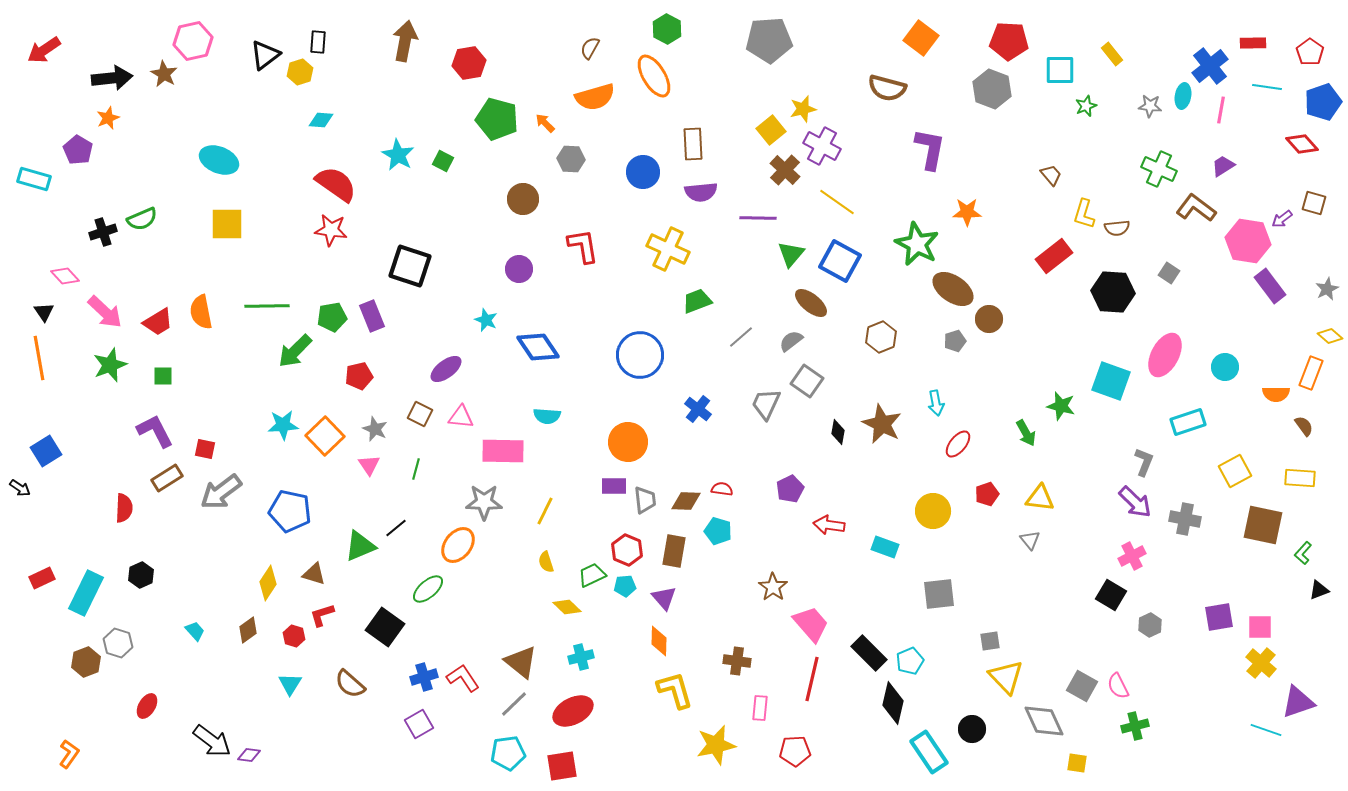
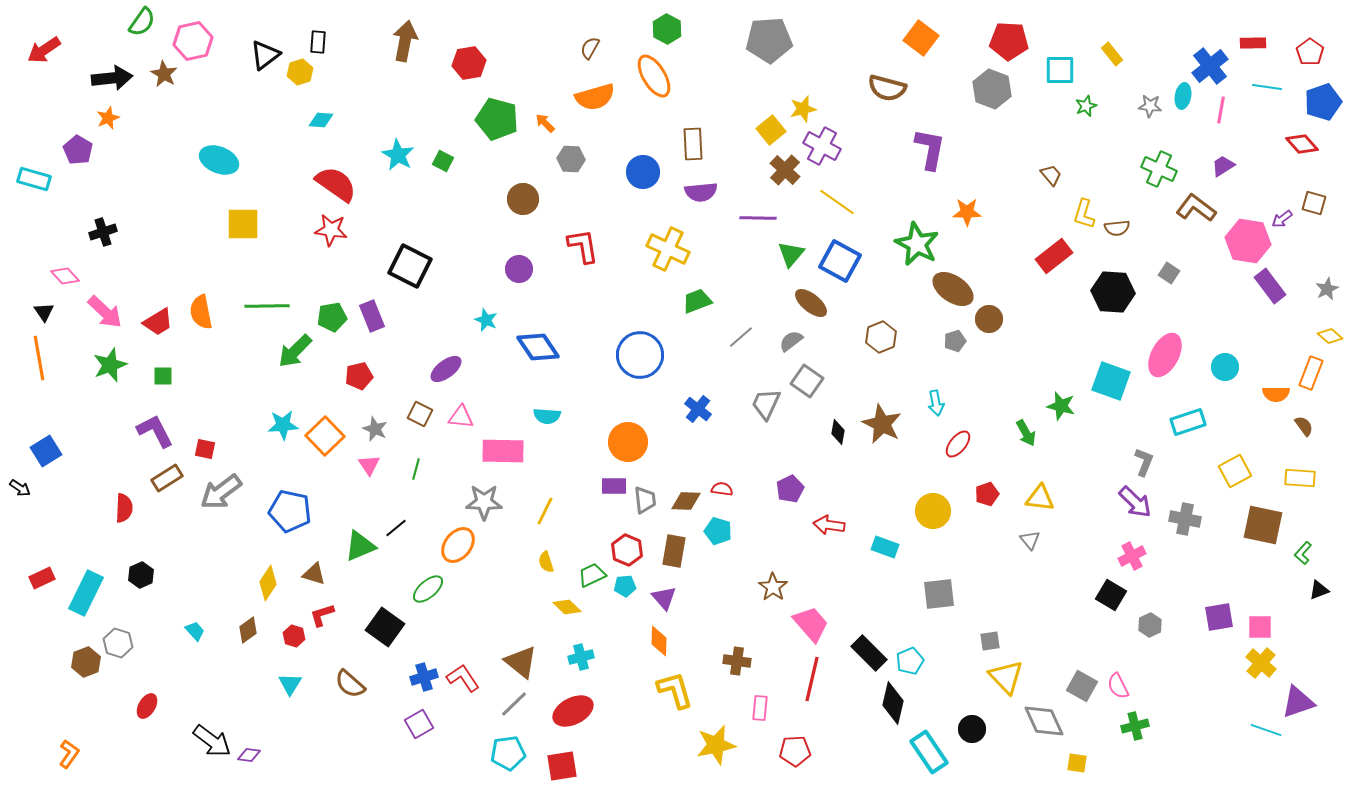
green semicircle at (142, 219): moved 197 px up; rotated 32 degrees counterclockwise
yellow square at (227, 224): moved 16 px right
black square at (410, 266): rotated 9 degrees clockwise
